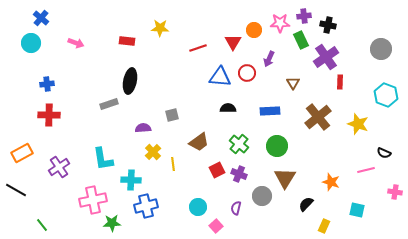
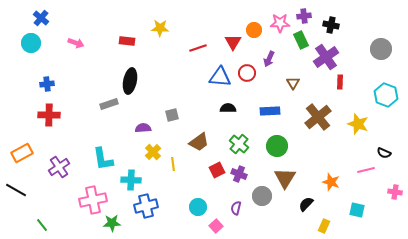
black cross at (328, 25): moved 3 px right
